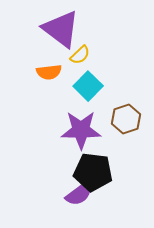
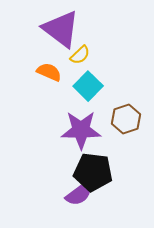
orange semicircle: rotated 150 degrees counterclockwise
